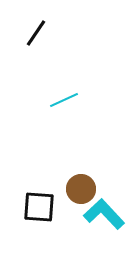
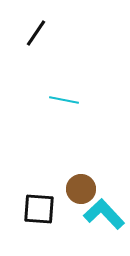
cyan line: rotated 36 degrees clockwise
black square: moved 2 px down
